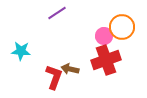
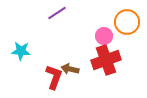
orange circle: moved 5 px right, 5 px up
